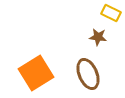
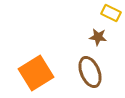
brown ellipse: moved 2 px right, 2 px up
